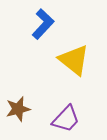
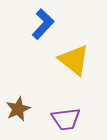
brown star: rotated 10 degrees counterclockwise
purple trapezoid: rotated 40 degrees clockwise
